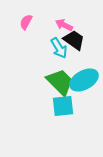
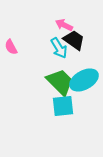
pink semicircle: moved 15 px left, 25 px down; rotated 56 degrees counterclockwise
